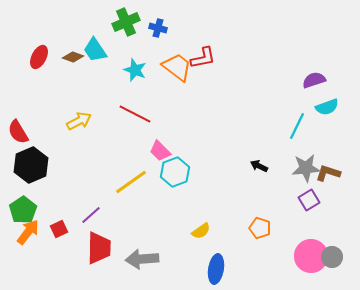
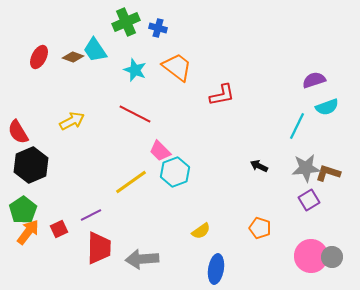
red L-shape: moved 19 px right, 37 px down
yellow arrow: moved 7 px left
purple line: rotated 15 degrees clockwise
